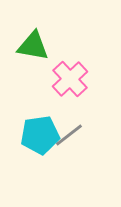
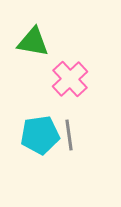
green triangle: moved 4 px up
gray line: rotated 60 degrees counterclockwise
